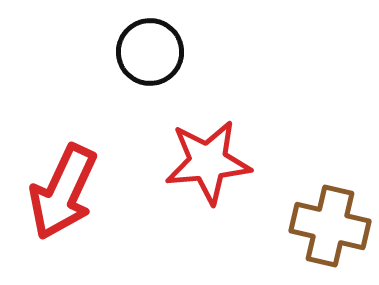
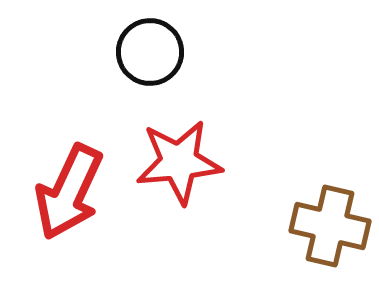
red star: moved 29 px left
red arrow: moved 6 px right
